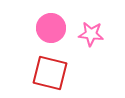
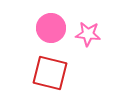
pink star: moved 3 px left
